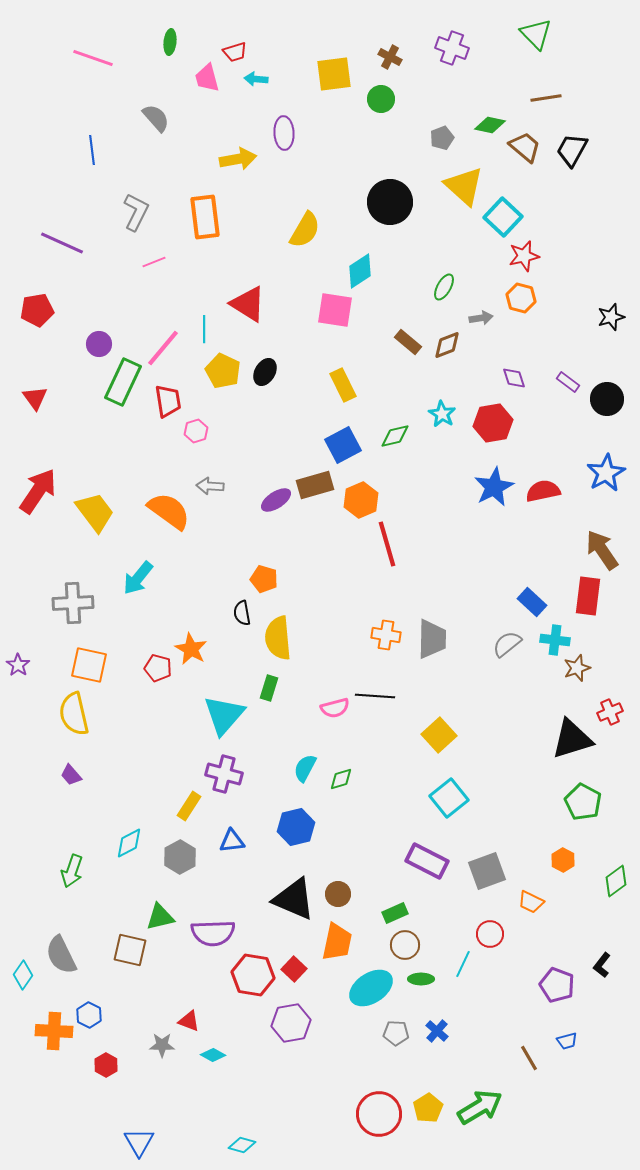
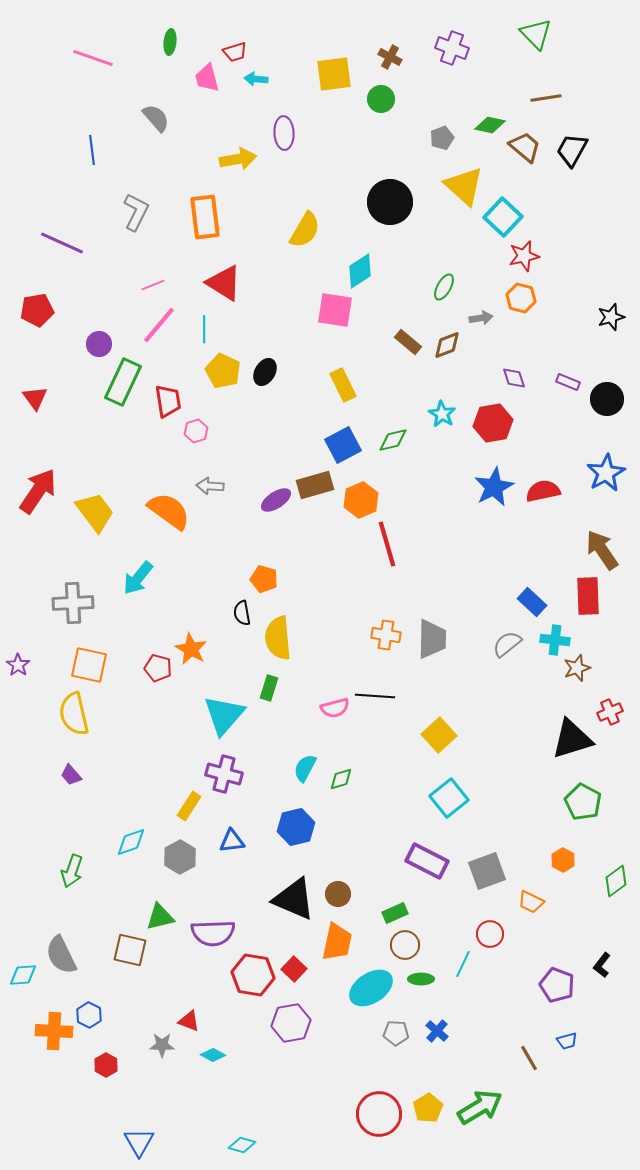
pink line at (154, 262): moved 1 px left, 23 px down
red triangle at (248, 304): moved 24 px left, 21 px up
pink line at (163, 348): moved 4 px left, 23 px up
purple rectangle at (568, 382): rotated 15 degrees counterclockwise
green diamond at (395, 436): moved 2 px left, 4 px down
red rectangle at (588, 596): rotated 9 degrees counterclockwise
cyan diamond at (129, 843): moved 2 px right, 1 px up; rotated 8 degrees clockwise
cyan diamond at (23, 975): rotated 52 degrees clockwise
